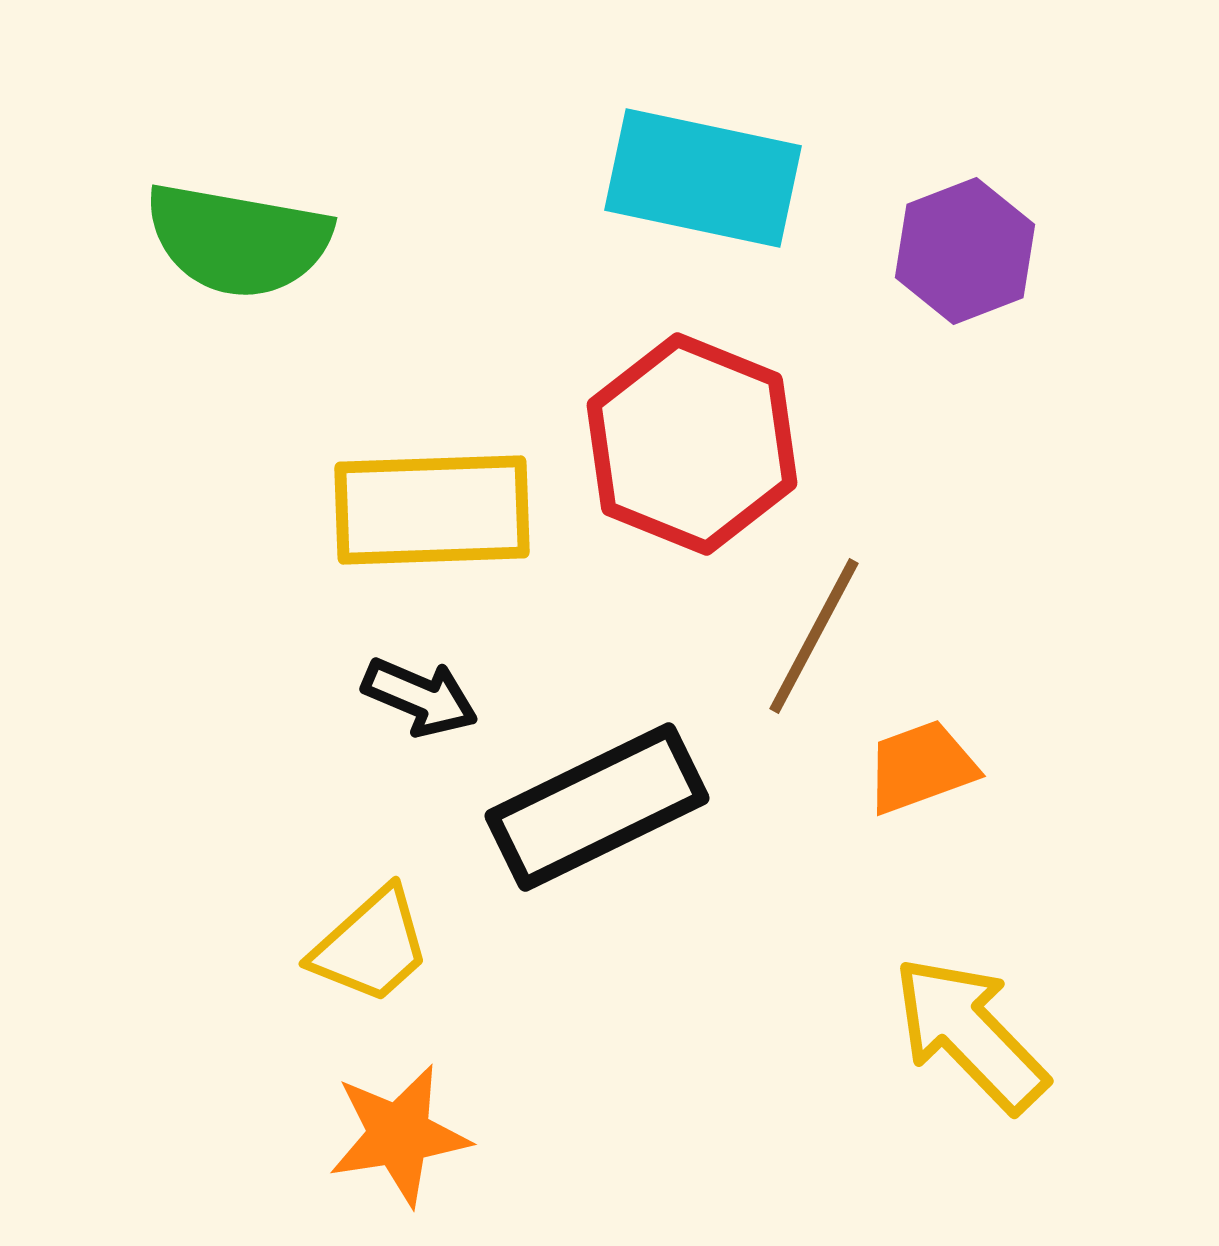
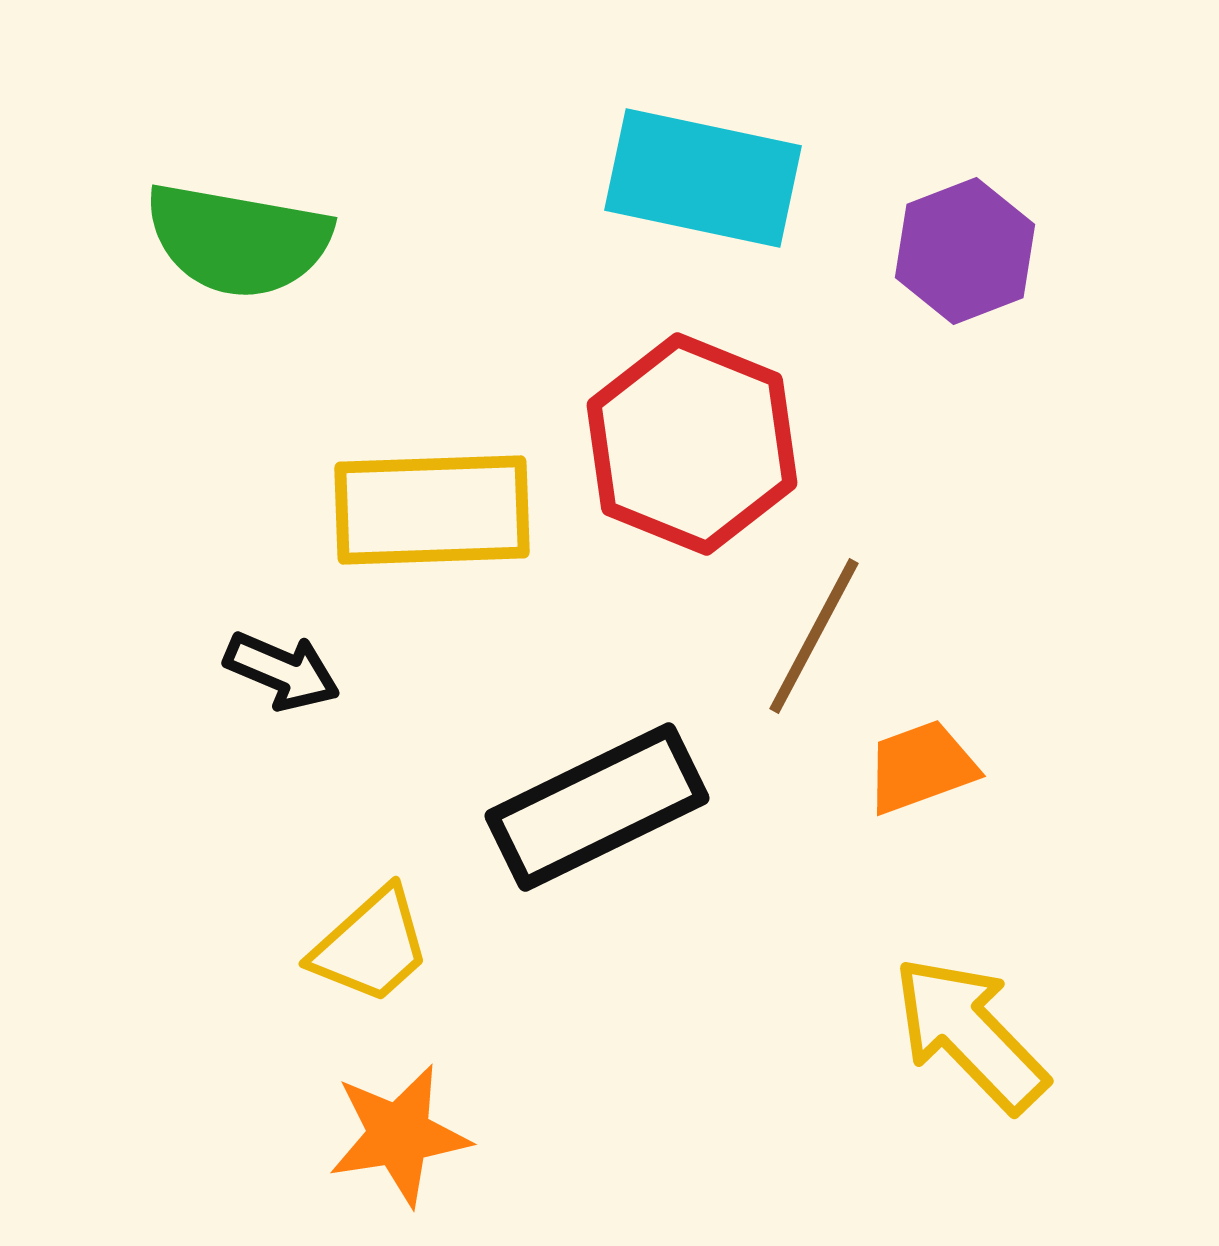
black arrow: moved 138 px left, 26 px up
